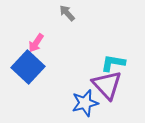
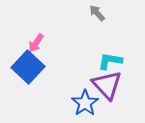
gray arrow: moved 30 px right
cyan L-shape: moved 3 px left, 2 px up
blue star: rotated 20 degrees counterclockwise
